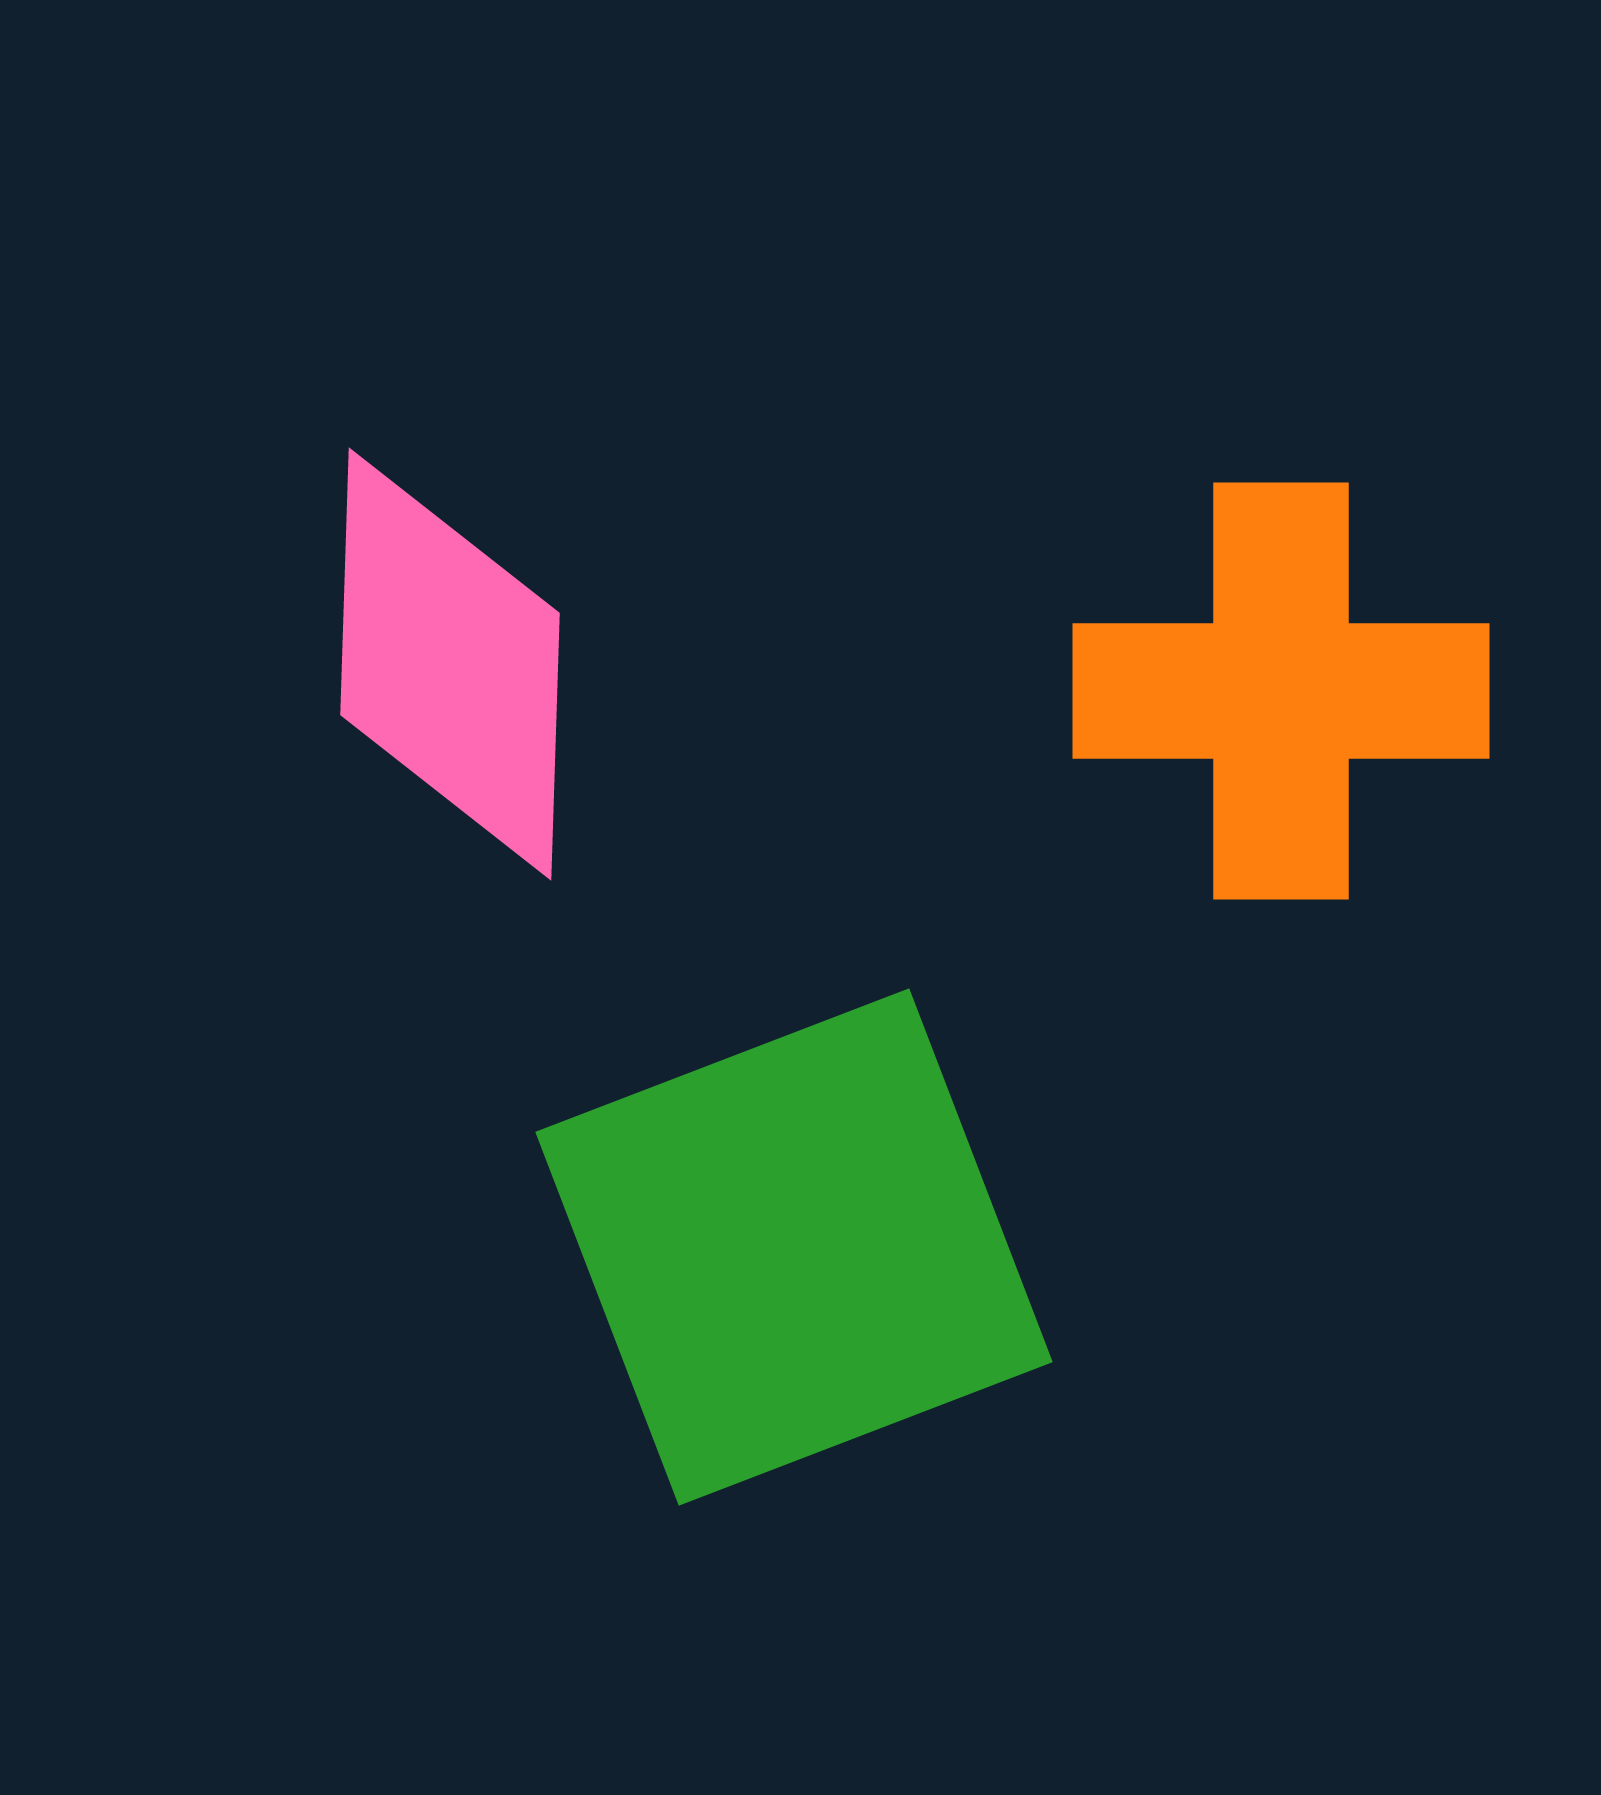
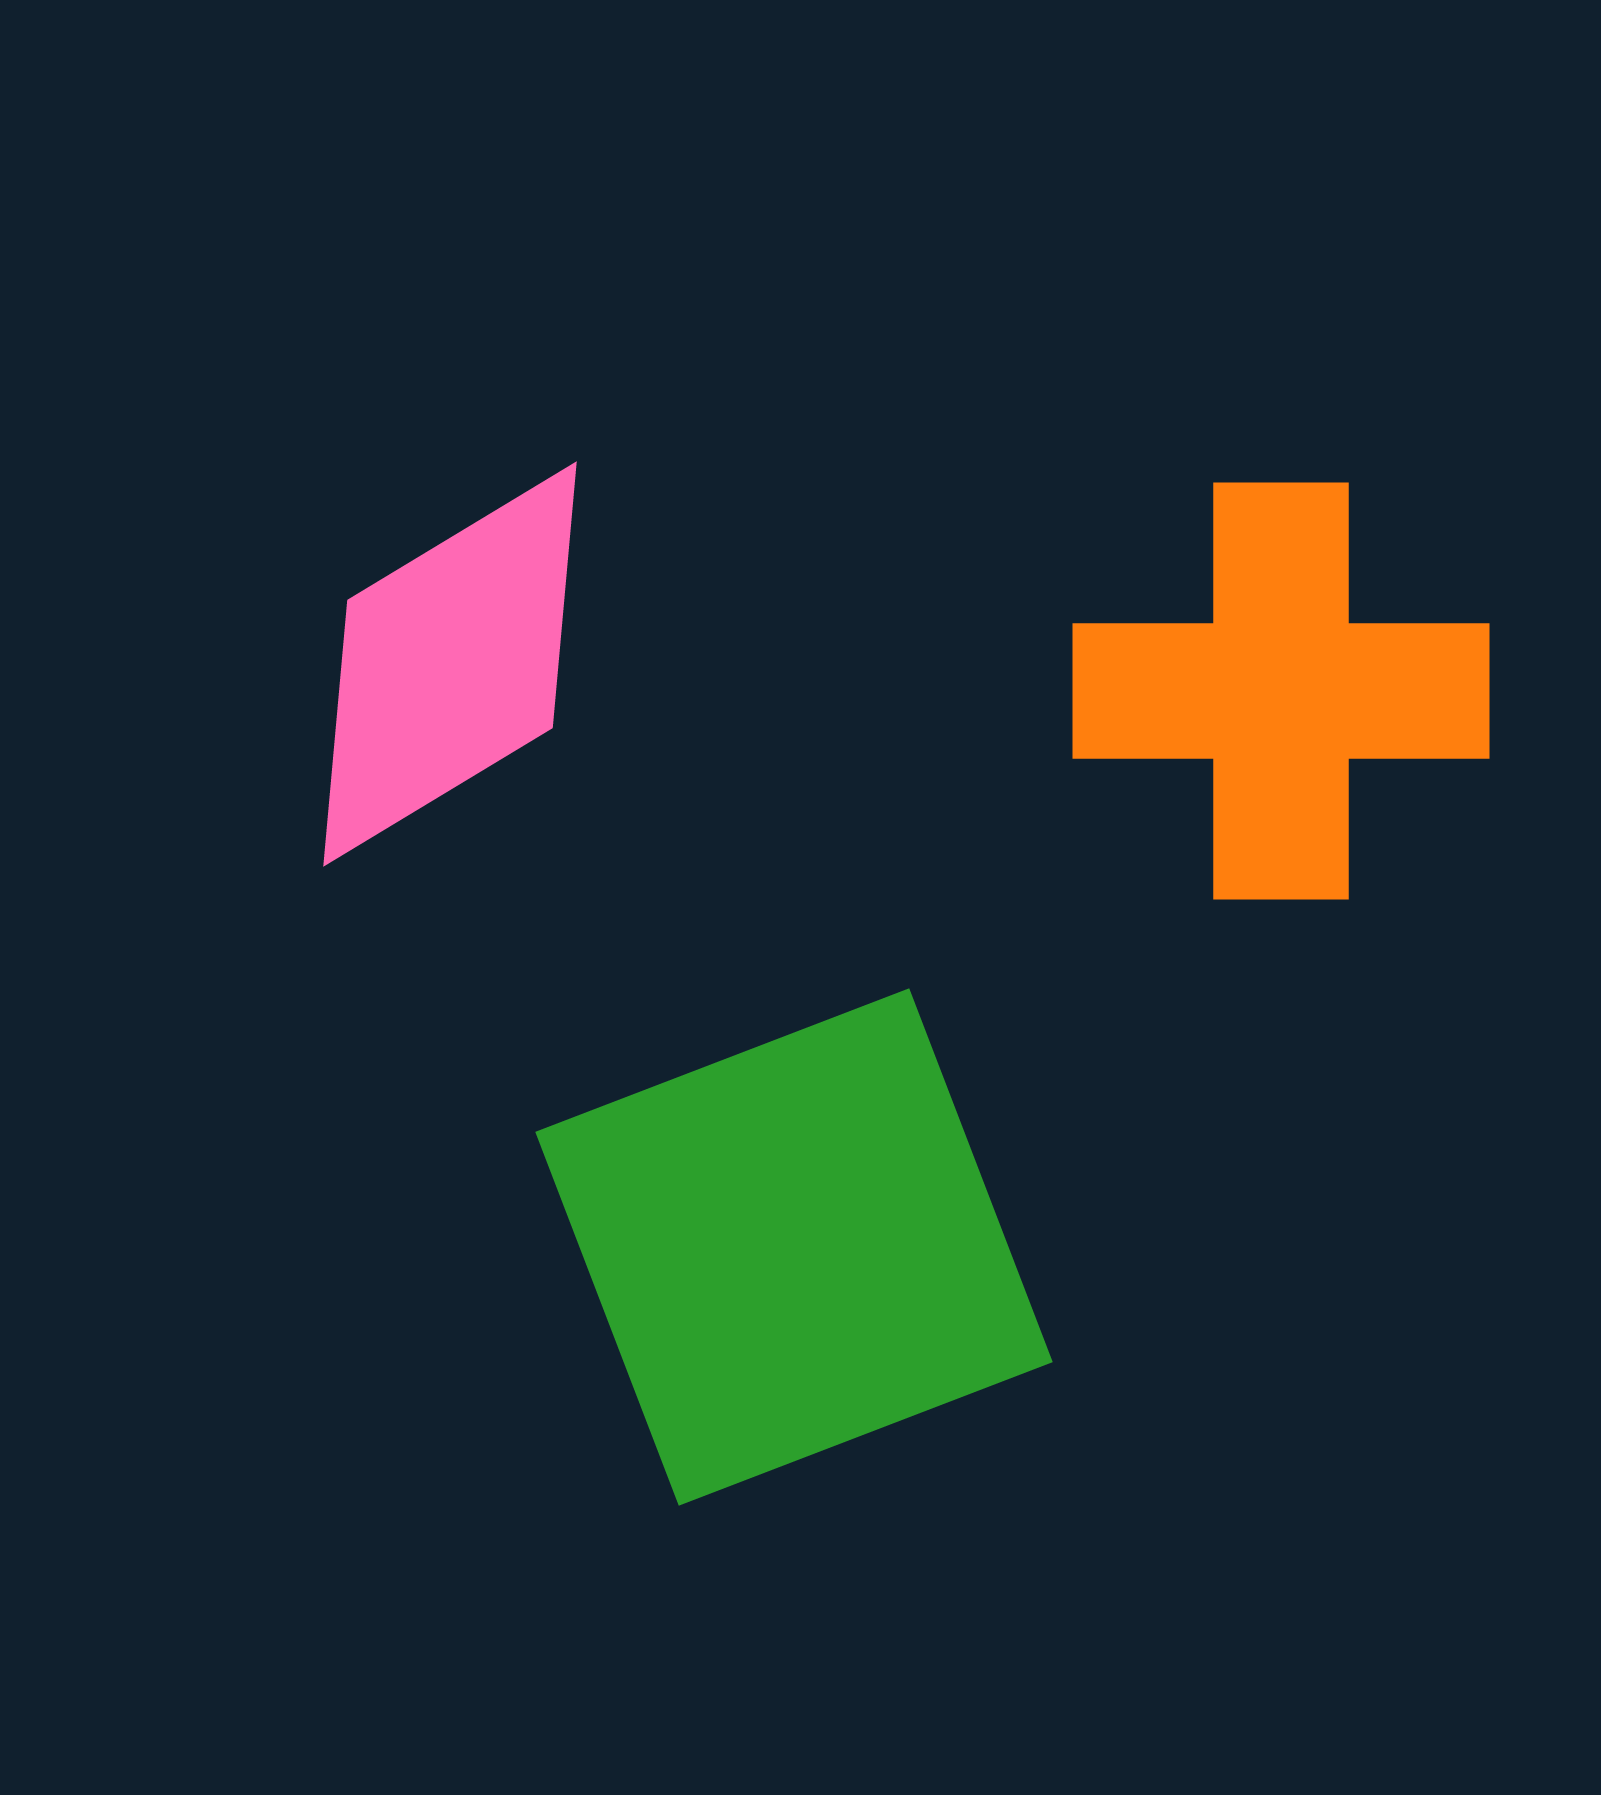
pink diamond: rotated 57 degrees clockwise
